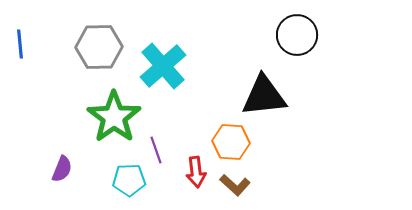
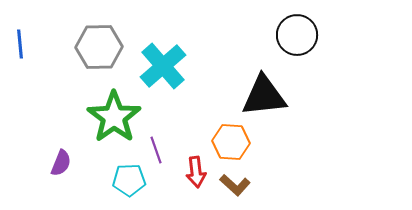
purple semicircle: moved 1 px left, 6 px up
